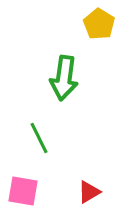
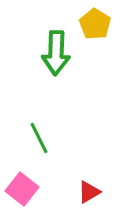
yellow pentagon: moved 4 px left
green arrow: moved 8 px left, 25 px up; rotated 6 degrees counterclockwise
pink square: moved 1 px left, 2 px up; rotated 28 degrees clockwise
